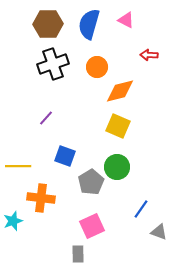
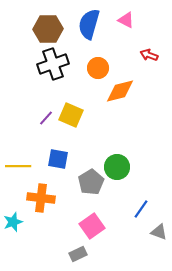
brown hexagon: moved 5 px down
red arrow: rotated 18 degrees clockwise
orange circle: moved 1 px right, 1 px down
yellow square: moved 47 px left, 11 px up
blue square: moved 7 px left, 3 px down; rotated 10 degrees counterclockwise
cyan star: moved 1 px down
pink square: rotated 10 degrees counterclockwise
gray rectangle: rotated 66 degrees clockwise
